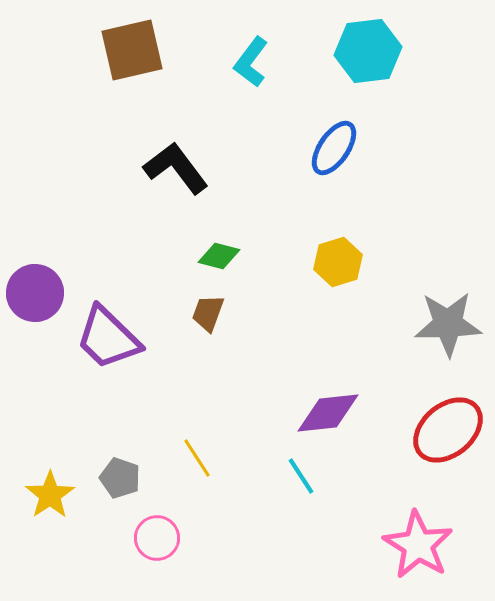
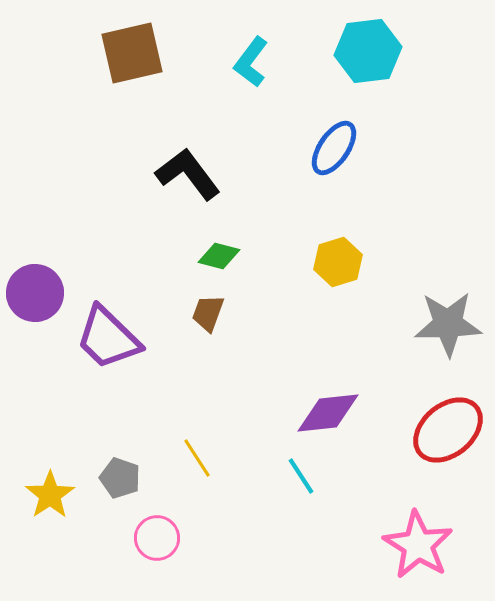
brown square: moved 3 px down
black L-shape: moved 12 px right, 6 px down
